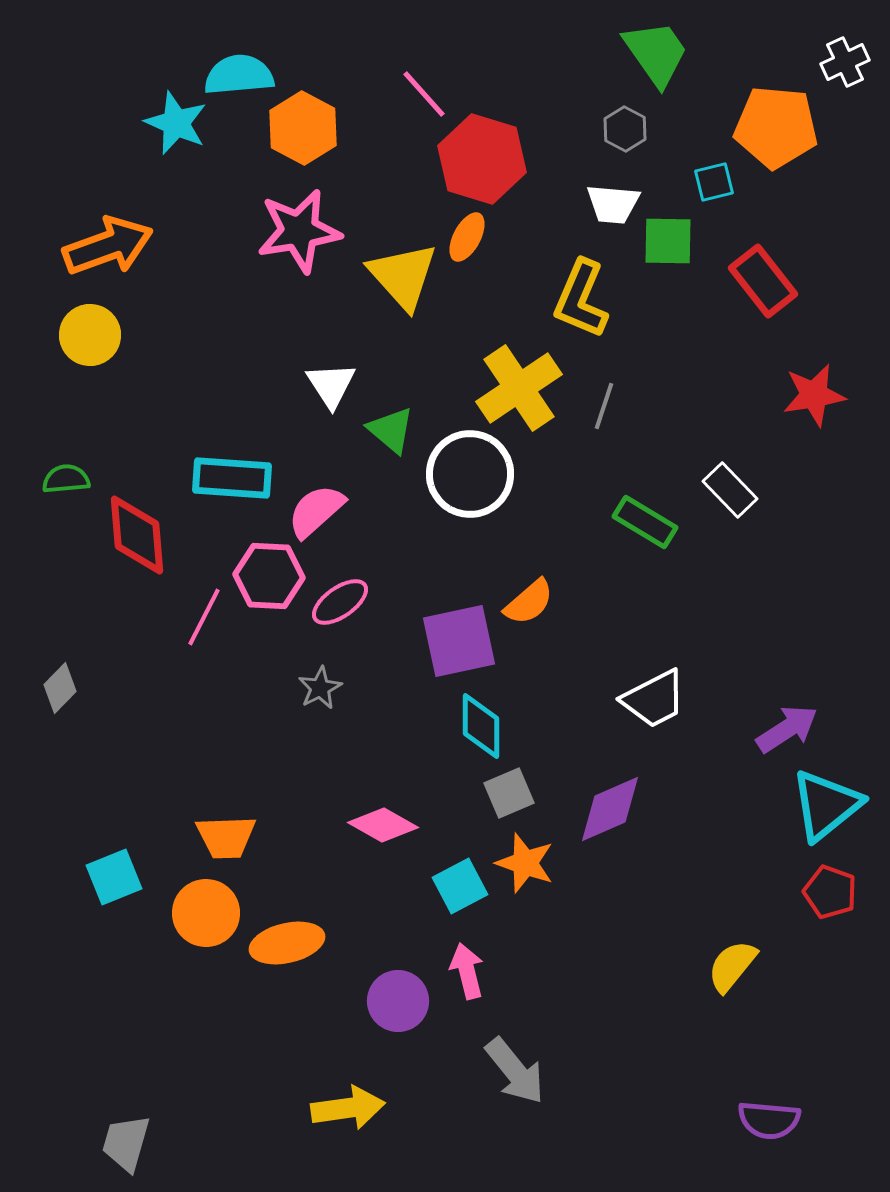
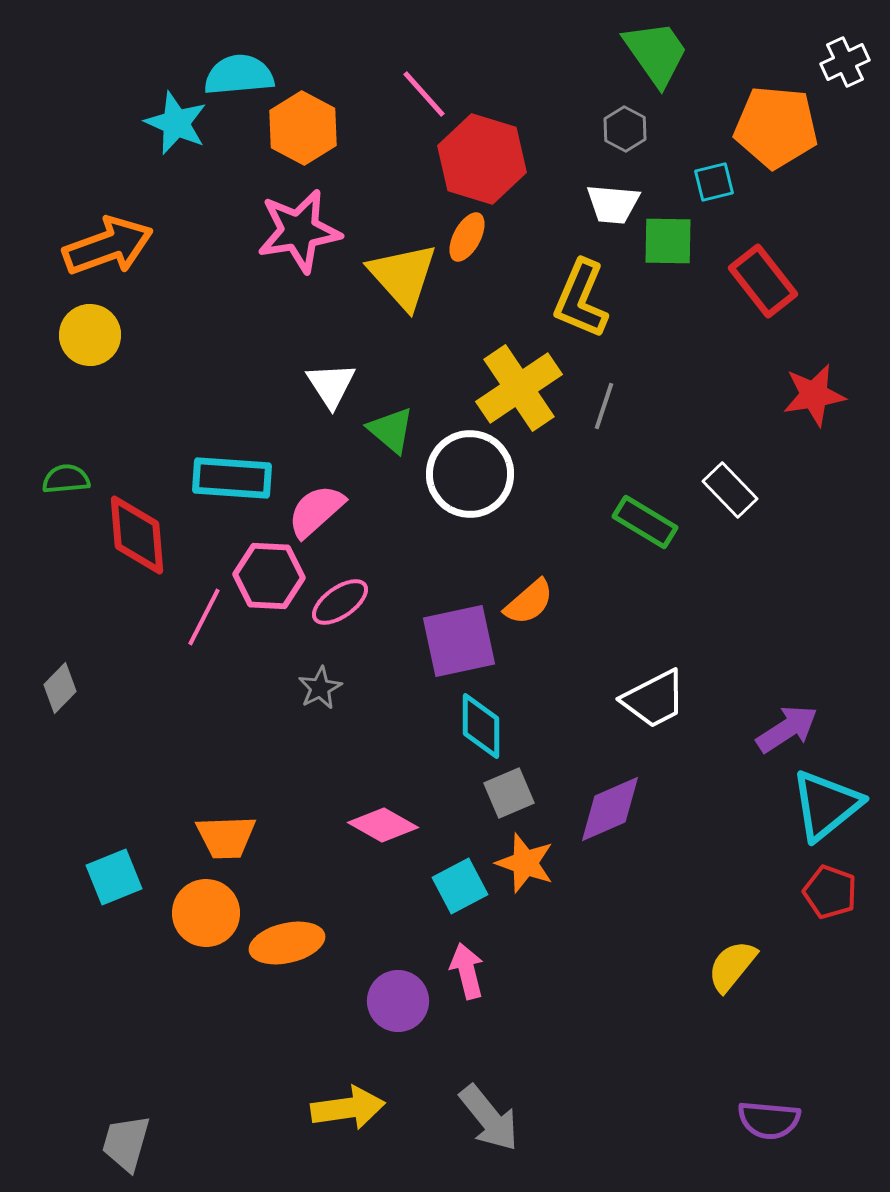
gray arrow at (515, 1071): moved 26 px left, 47 px down
